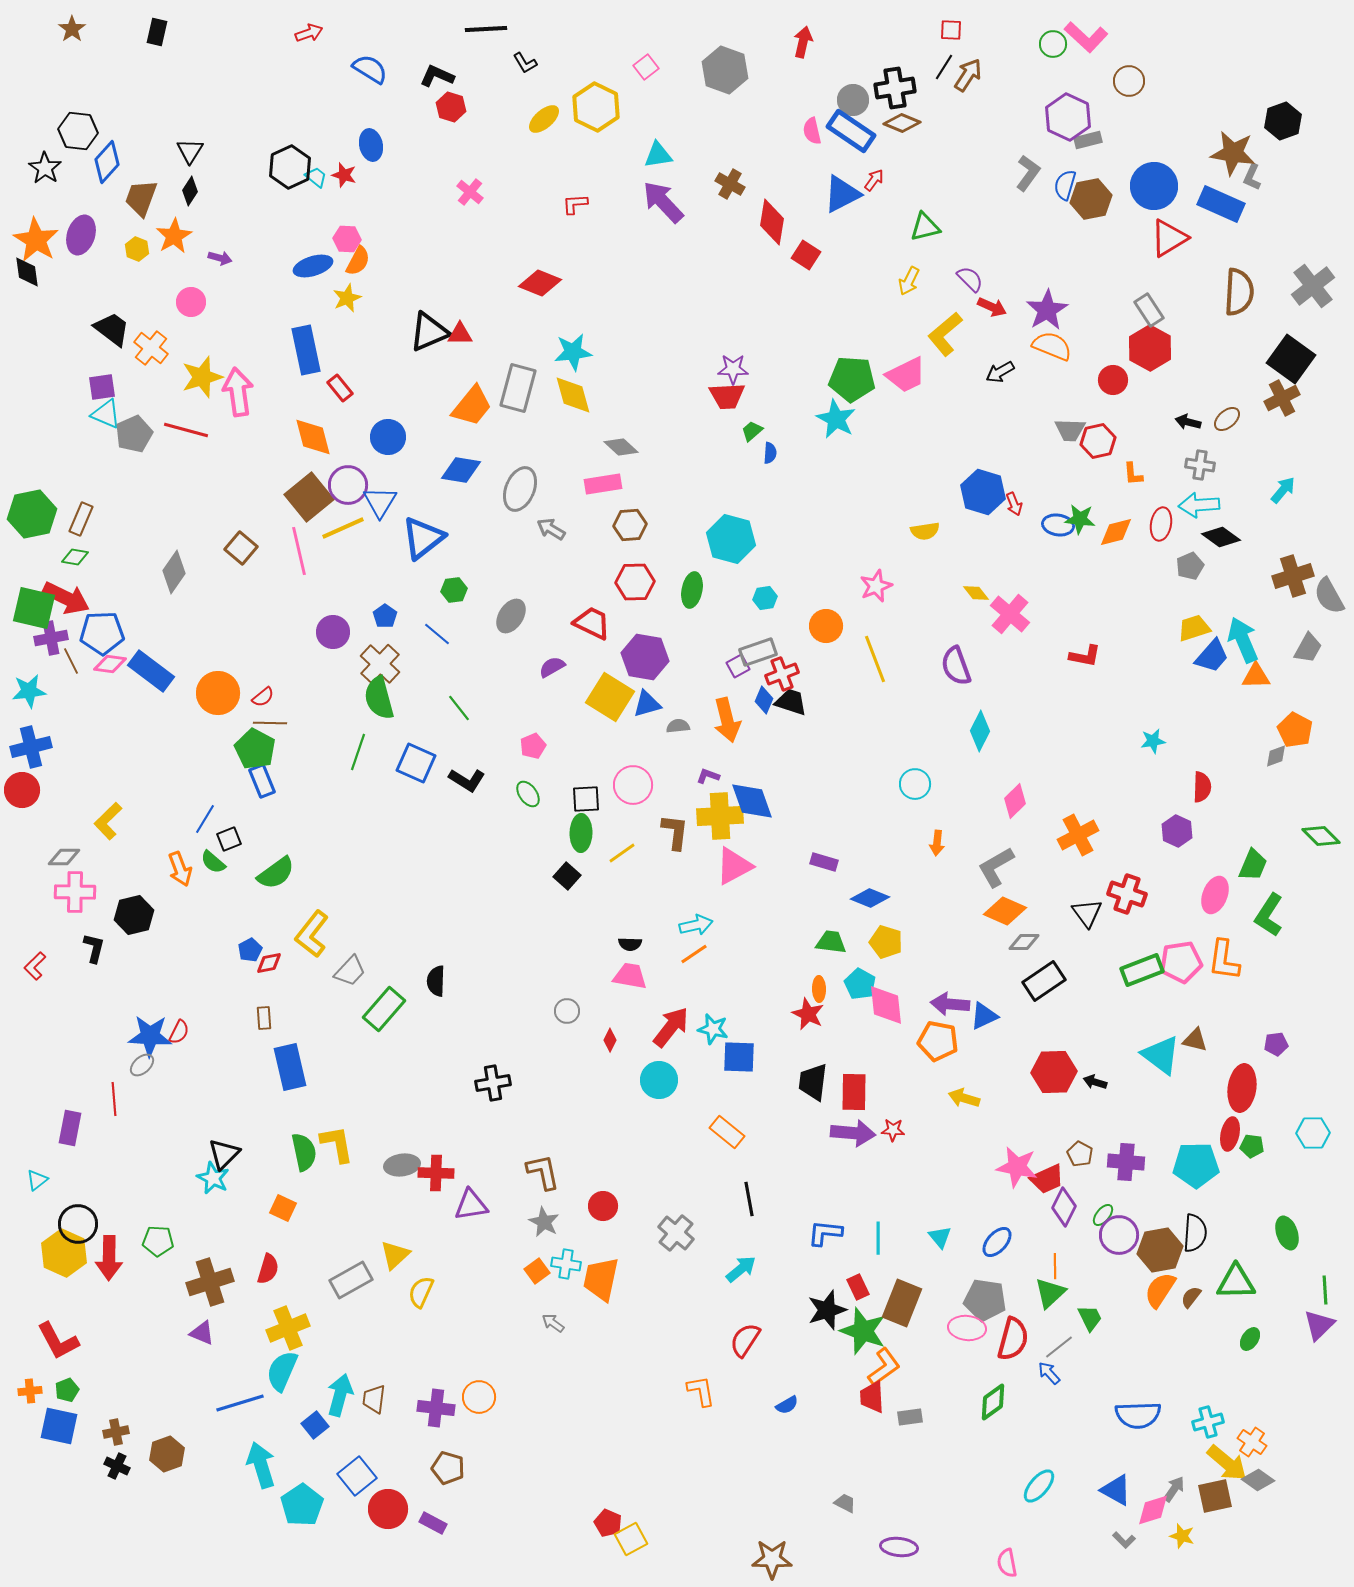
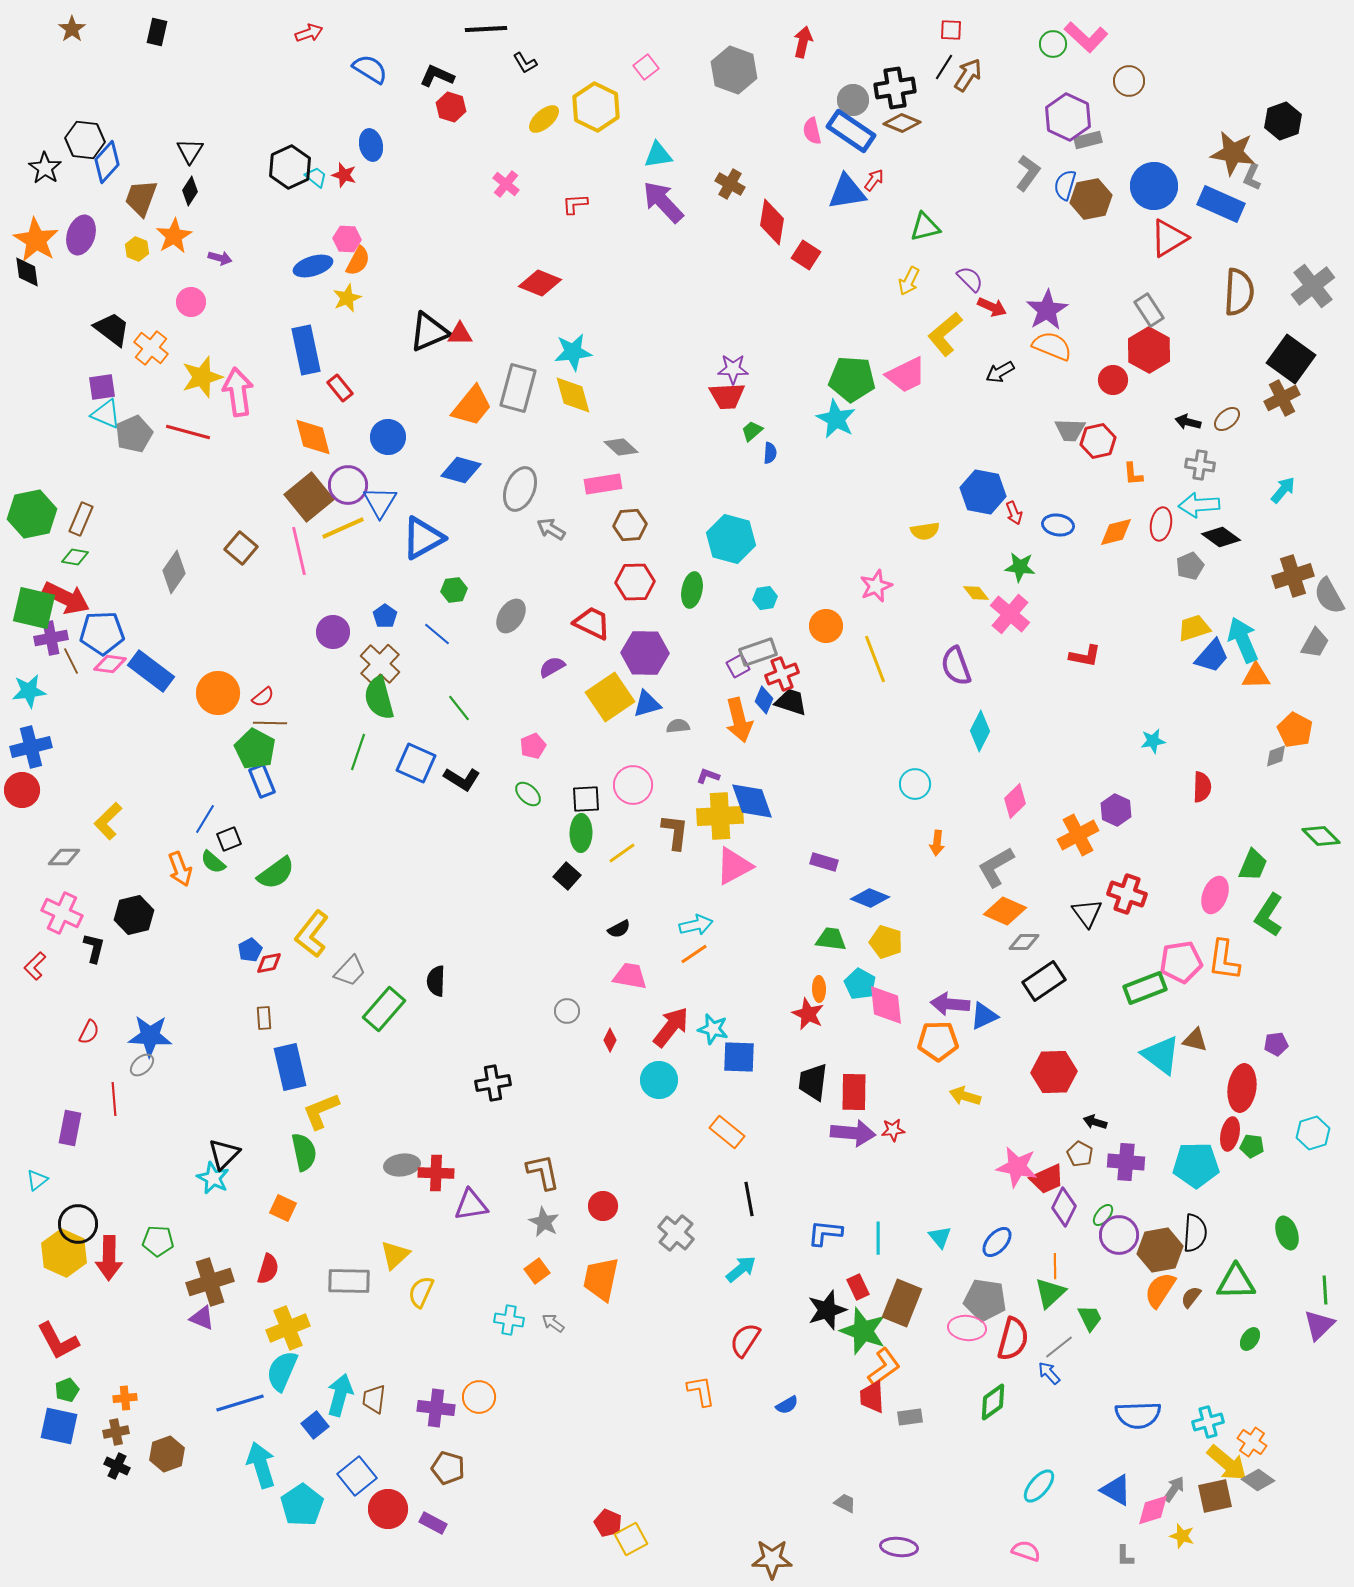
gray hexagon at (725, 70): moved 9 px right
black hexagon at (78, 131): moved 7 px right, 9 px down
pink cross at (470, 192): moved 36 px right, 8 px up
blue triangle at (842, 194): moved 5 px right, 2 px up; rotated 18 degrees clockwise
red hexagon at (1150, 348): moved 1 px left, 2 px down
red line at (186, 430): moved 2 px right, 2 px down
blue diamond at (461, 470): rotated 6 degrees clockwise
blue hexagon at (983, 492): rotated 6 degrees counterclockwise
red arrow at (1014, 504): moved 9 px down
green star at (1080, 519): moved 60 px left, 48 px down
blue triangle at (423, 538): rotated 9 degrees clockwise
gray trapezoid at (1308, 648): moved 7 px right, 5 px up
purple hexagon at (645, 657): moved 4 px up; rotated 9 degrees counterclockwise
yellow square at (610, 697): rotated 24 degrees clockwise
orange arrow at (727, 720): moved 12 px right
black L-shape at (467, 780): moved 5 px left, 1 px up
green ellipse at (528, 794): rotated 12 degrees counterclockwise
purple hexagon at (1177, 831): moved 61 px left, 21 px up
pink cross at (75, 892): moved 13 px left, 21 px down; rotated 24 degrees clockwise
green trapezoid at (831, 942): moved 3 px up
black semicircle at (630, 944): moved 11 px left, 15 px up; rotated 30 degrees counterclockwise
green rectangle at (1142, 970): moved 3 px right, 18 px down
red semicircle at (179, 1032): moved 90 px left
orange pentagon at (938, 1041): rotated 12 degrees counterclockwise
black arrow at (1095, 1082): moved 40 px down
yellow arrow at (964, 1098): moved 1 px right, 2 px up
red star at (893, 1130): rotated 10 degrees counterclockwise
cyan hexagon at (1313, 1133): rotated 16 degrees counterclockwise
yellow L-shape at (337, 1144): moved 16 px left, 33 px up; rotated 102 degrees counterclockwise
cyan cross at (566, 1264): moved 57 px left, 56 px down
gray rectangle at (351, 1280): moved 2 px left, 1 px down; rotated 30 degrees clockwise
purple triangle at (202, 1333): moved 15 px up
orange cross at (30, 1391): moved 95 px right, 7 px down
gray L-shape at (1124, 1540): moved 1 px right, 16 px down; rotated 45 degrees clockwise
pink semicircle at (1007, 1563): moved 19 px right, 12 px up; rotated 120 degrees clockwise
